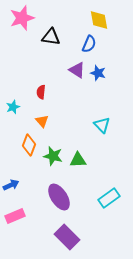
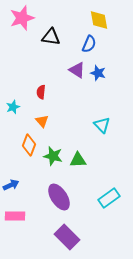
pink rectangle: rotated 24 degrees clockwise
